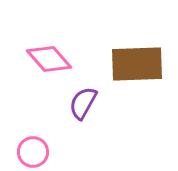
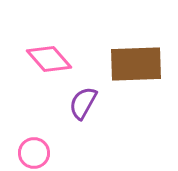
brown rectangle: moved 1 px left
pink circle: moved 1 px right, 1 px down
